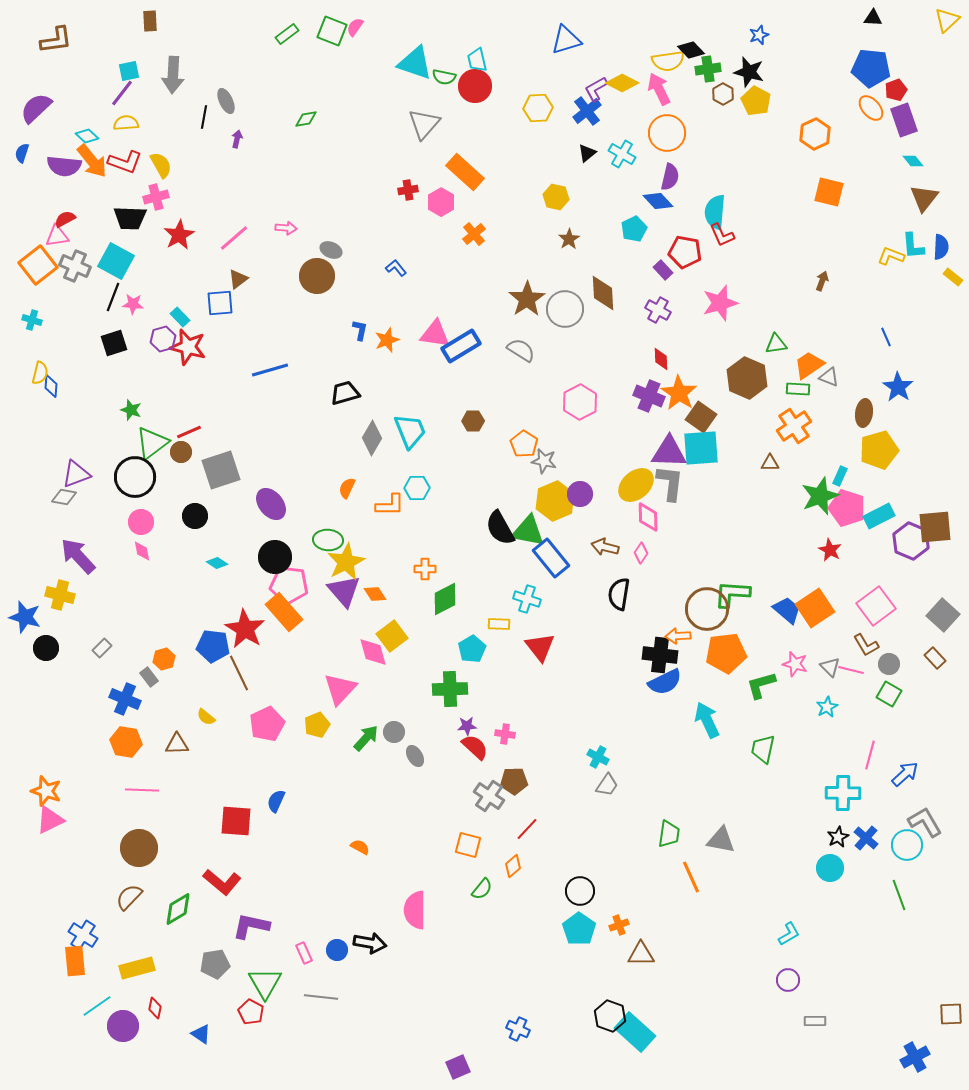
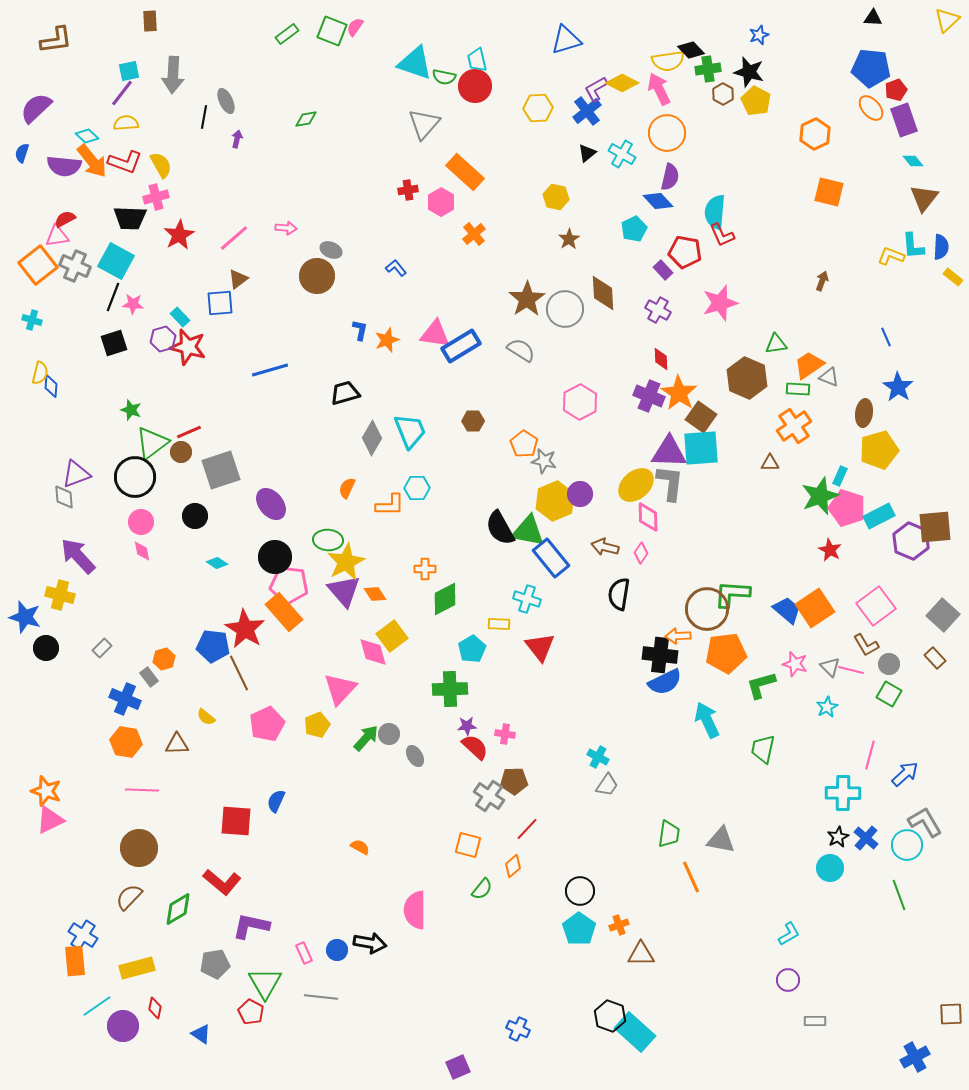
gray diamond at (64, 497): rotated 75 degrees clockwise
gray circle at (394, 732): moved 5 px left, 2 px down
